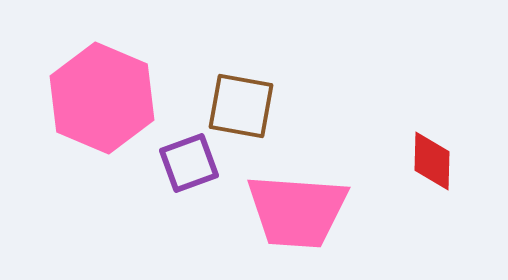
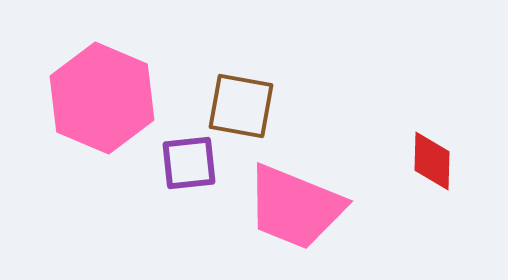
purple square: rotated 14 degrees clockwise
pink trapezoid: moved 2 px left, 4 px up; rotated 18 degrees clockwise
